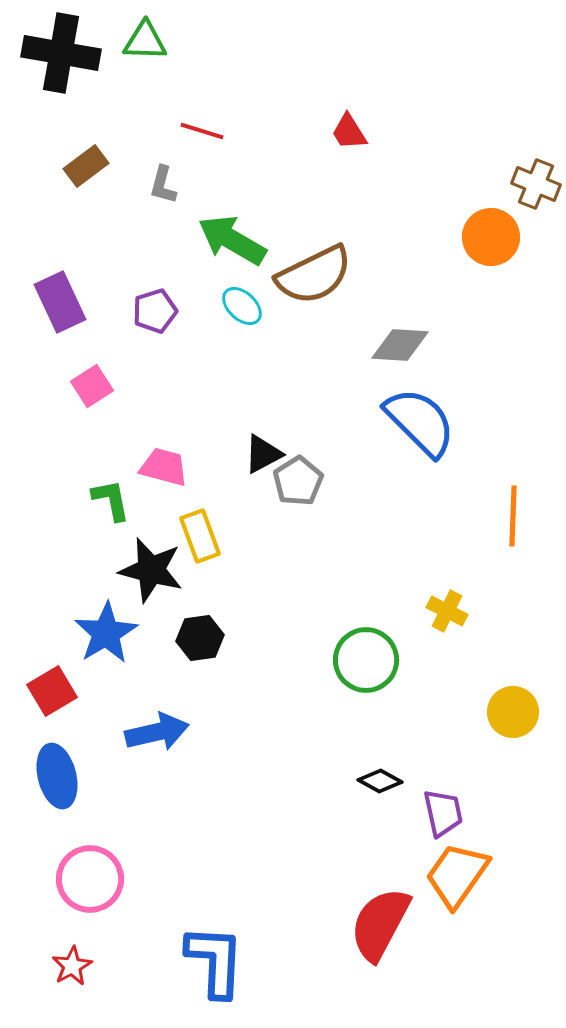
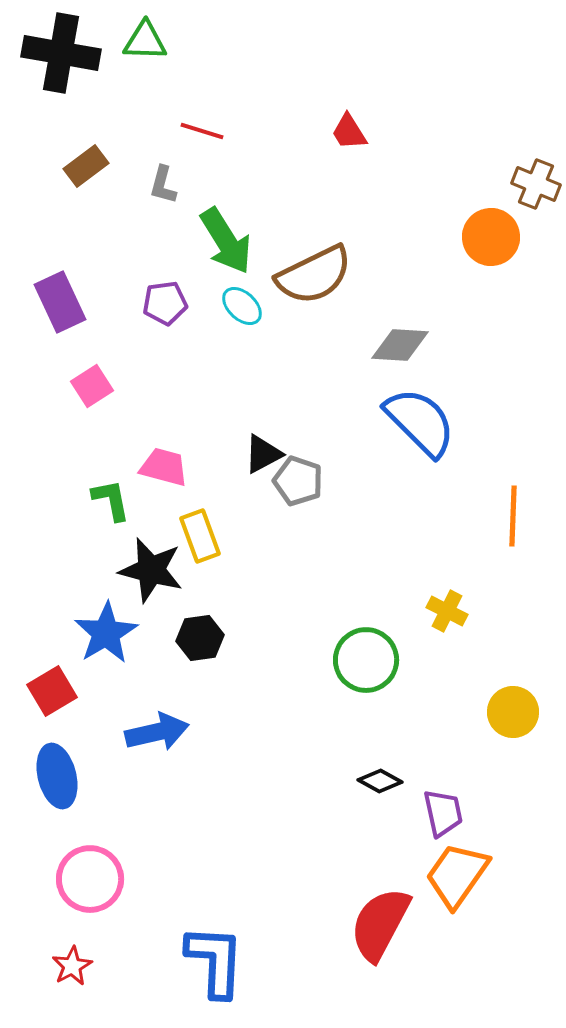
green arrow: moved 6 px left, 1 px down; rotated 152 degrees counterclockwise
purple pentagon: moved 10 px right, 8 px up; rotated 9 degrees clockwise
gray pentagon: rotated 21 degrees counterclockwise
